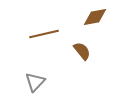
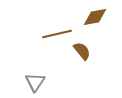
brown line: moved 13 px right
gray triangle: rotated 10 degrees counterclockwise
